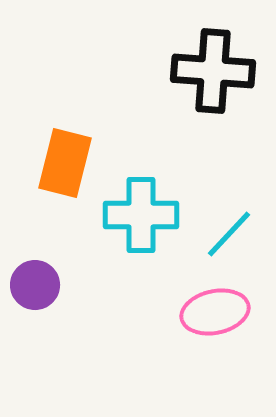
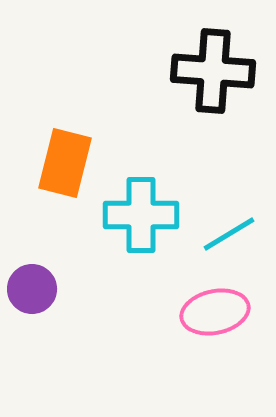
cyan line: rotated 16 degrees clockwise
purple circle: moved 3 px left, 4 px down
